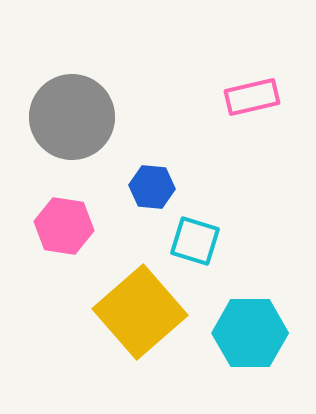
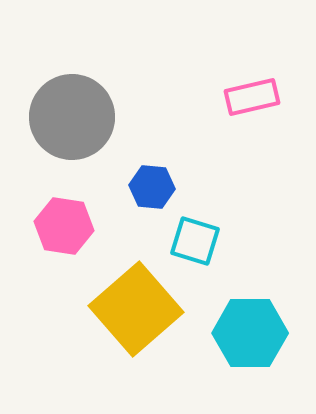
yellow square: moved 4 px left, 3 px up
